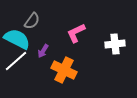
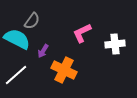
pink L-shape: moved 6 px right
white line: moved 14 px down
